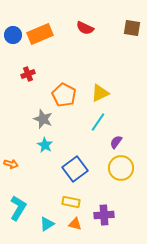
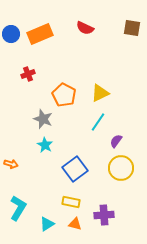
blue circle: moved 2 px left, 1 px up
purple semicircle: moved 1 px up
